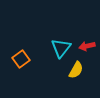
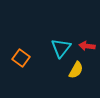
red arrow: rotated 21 degrees clockwise
orange square: moved 1 px up; rotated 18 degrees counterclockwise
